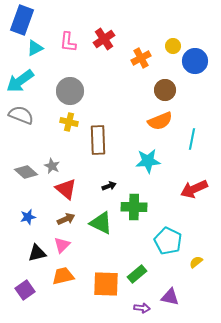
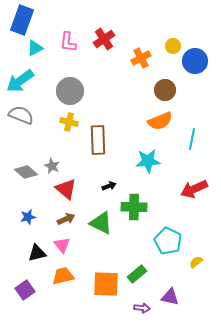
pink triangle: rotated 24 degrees counterclockwise
